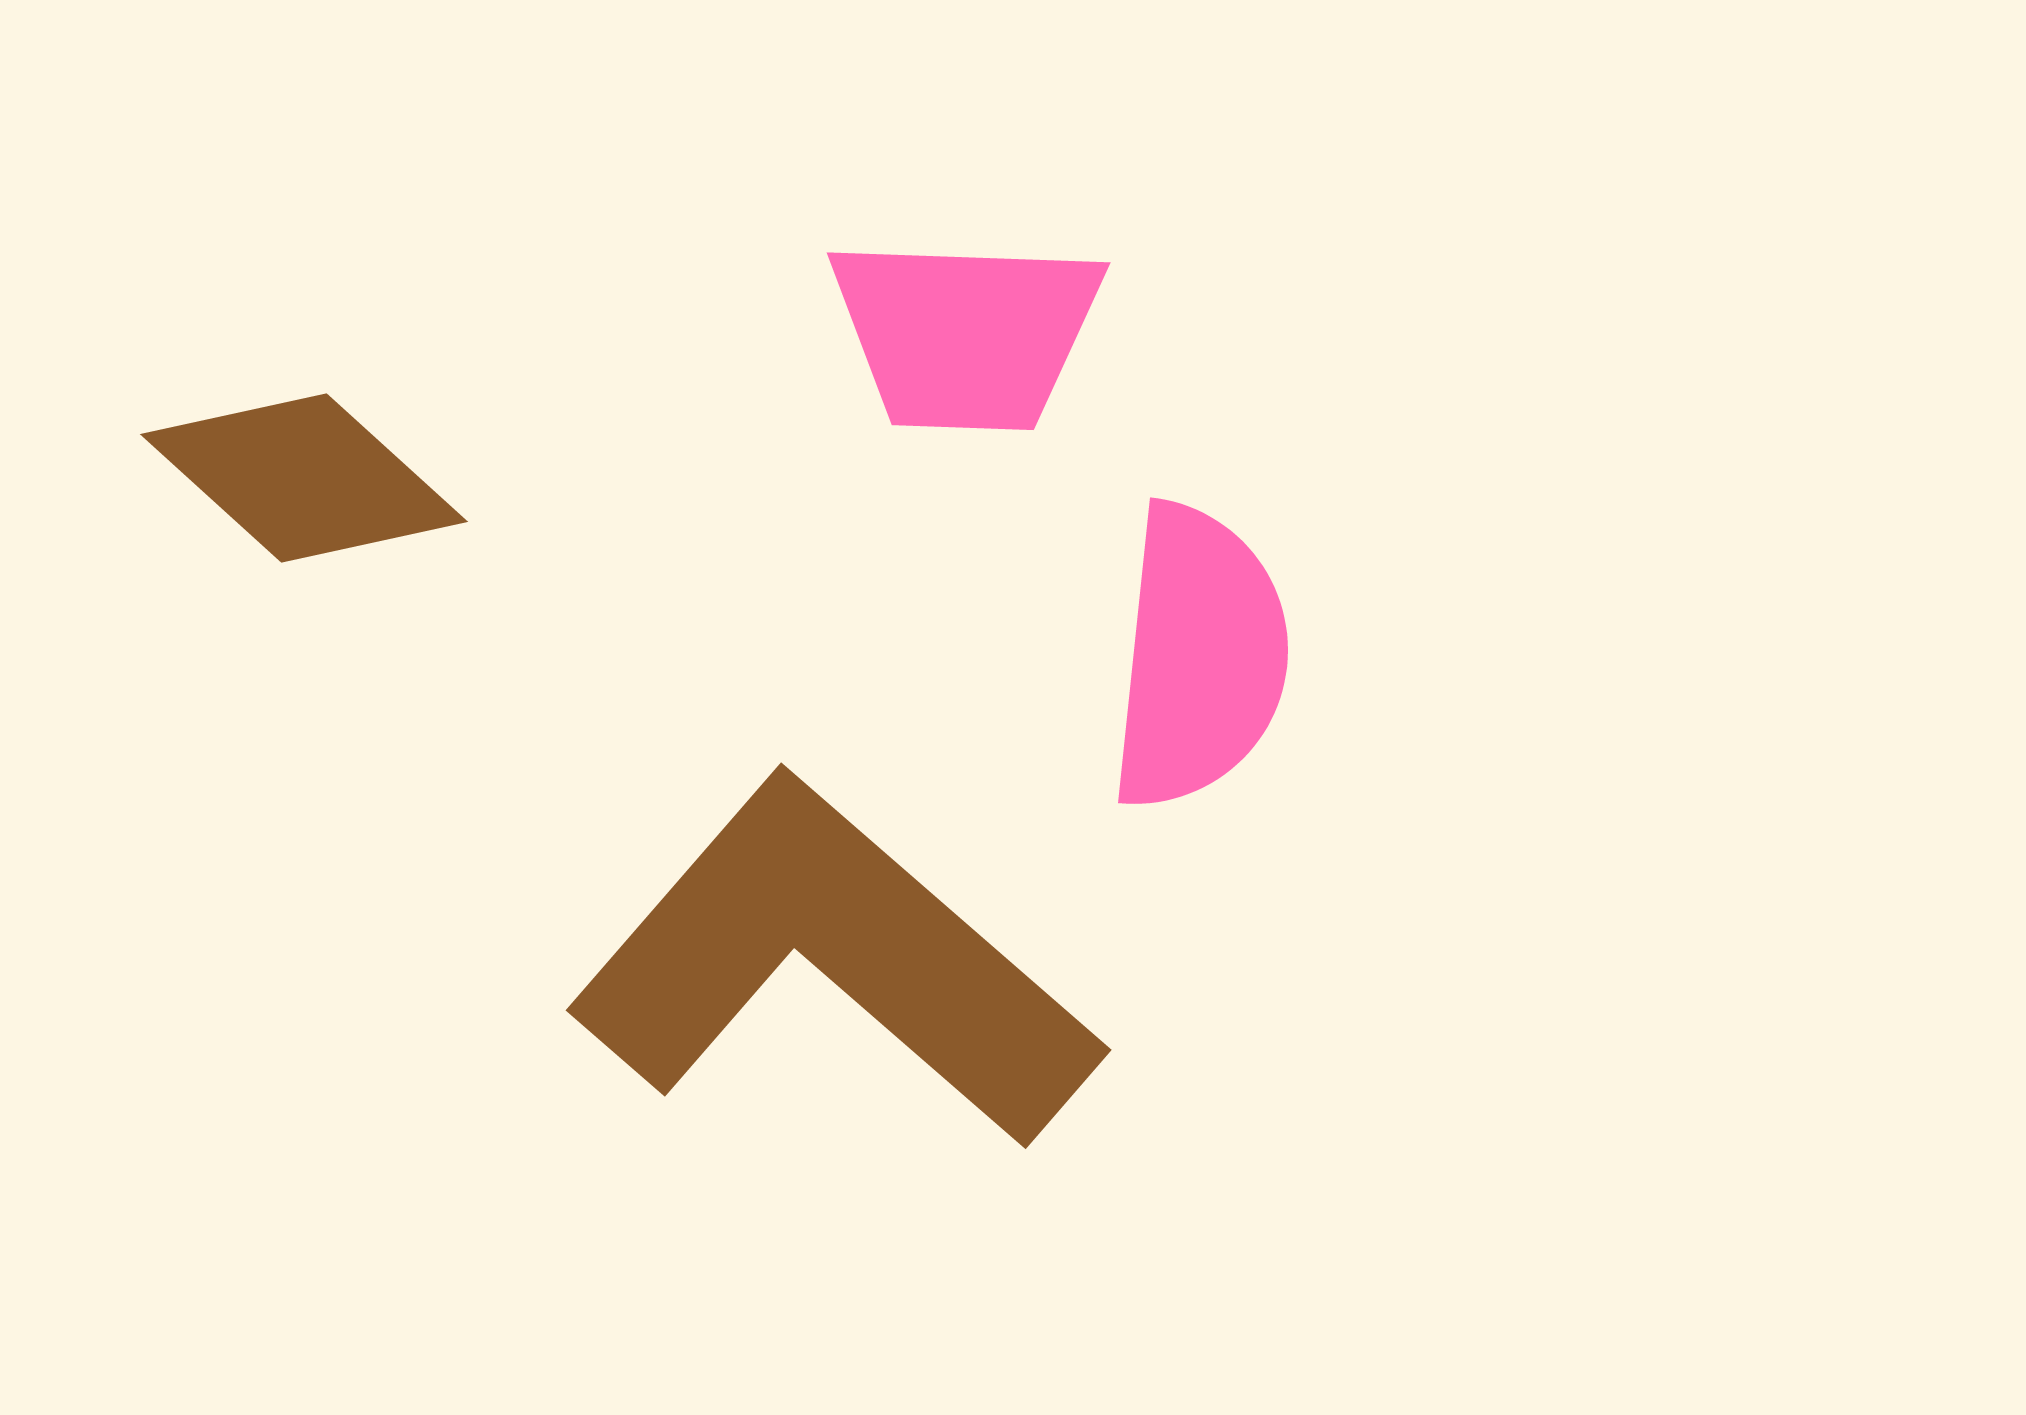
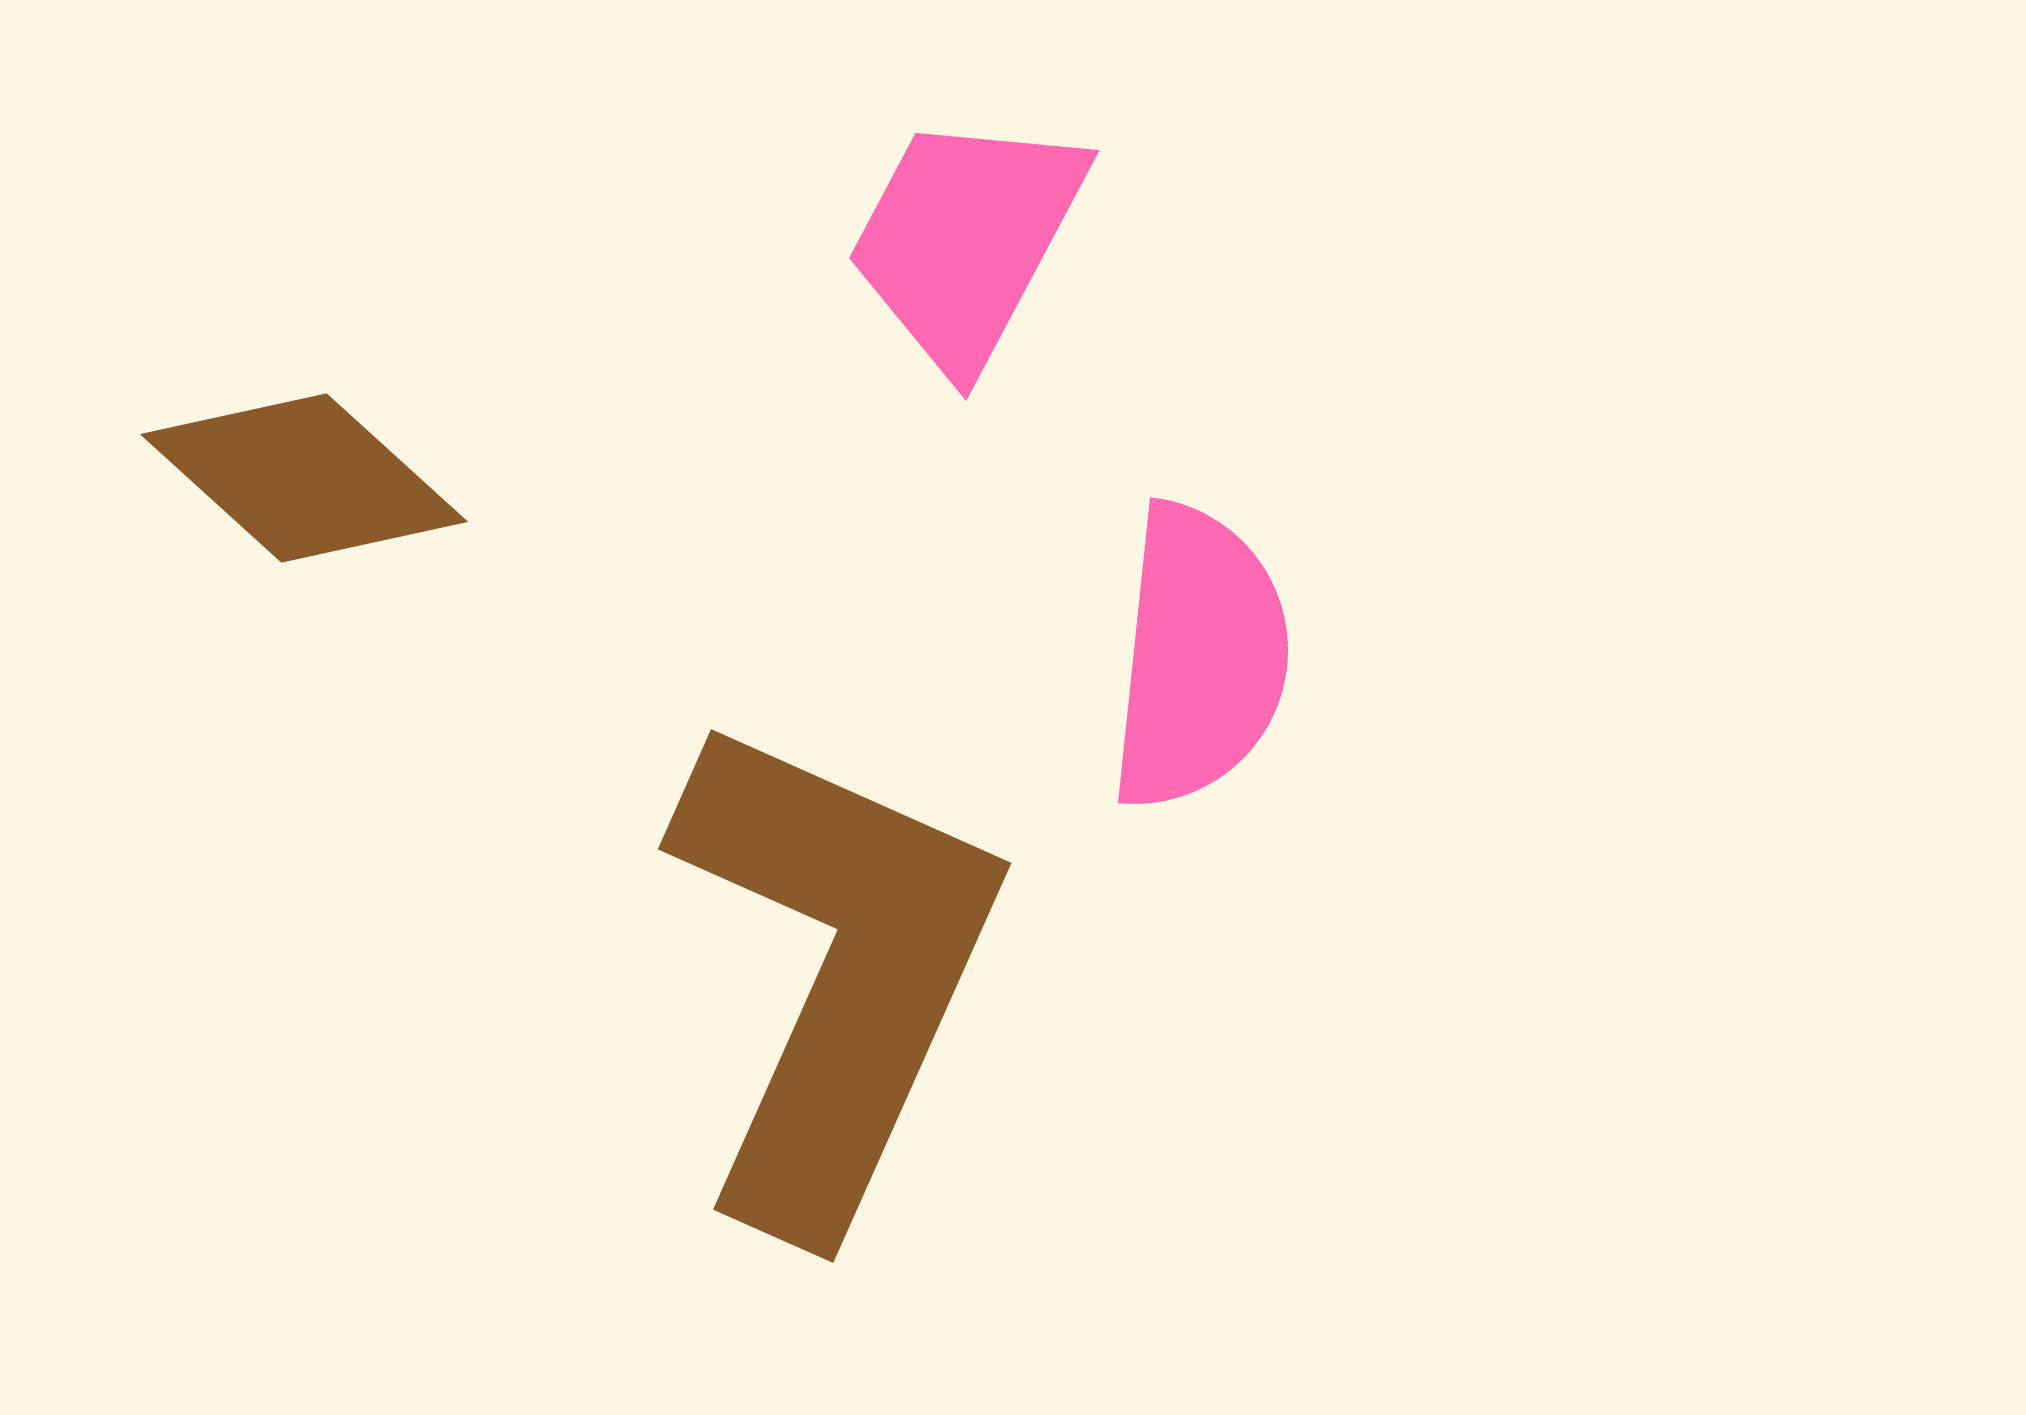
pink trapezoid: moved 93 px up; rotated 116 degrees clockwise
brown L-shape: moved 1 px right, 9 px down; rotated 73 degrees clockwise
